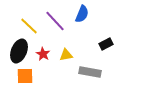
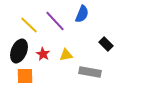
yellow line: moved 1 px up
black rectangle: rotated 72 degrees clockwise
